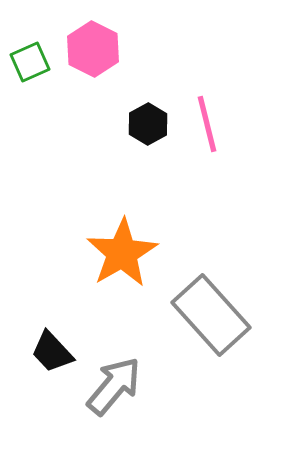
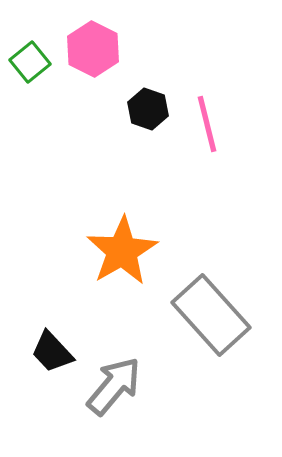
green square: rotated 15 degrees counterclockwise
black hexagon: moved 15 px up; rotated 12 degrees counterclockwise
orange star: moved 2 px up
